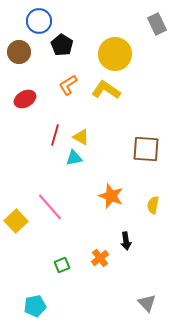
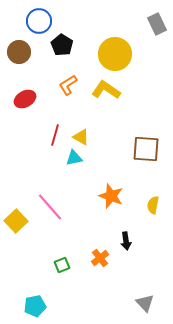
gray triangle: moved 2 px left
